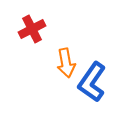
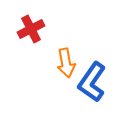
red cross: moved 1 px left
